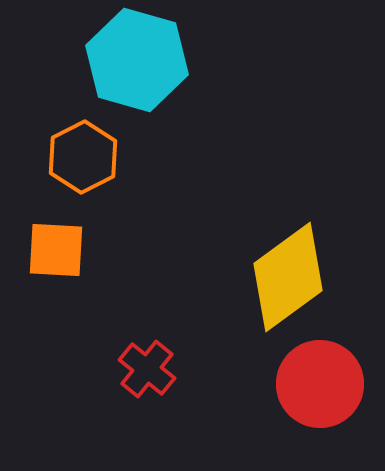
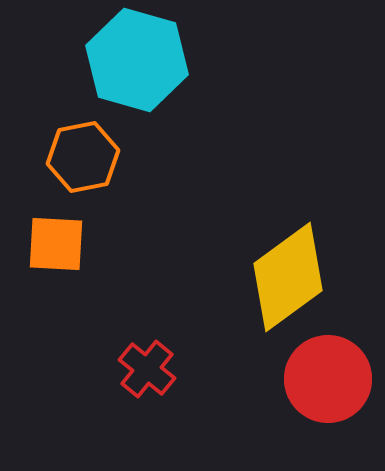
orange hexagon: rotated 16 degrees clockwise
orange square: moved 6 px up
red circle: moved 8 px right, 5 px up
